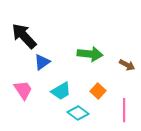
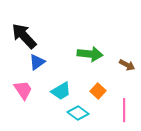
blue triangle: moved 5 px left
